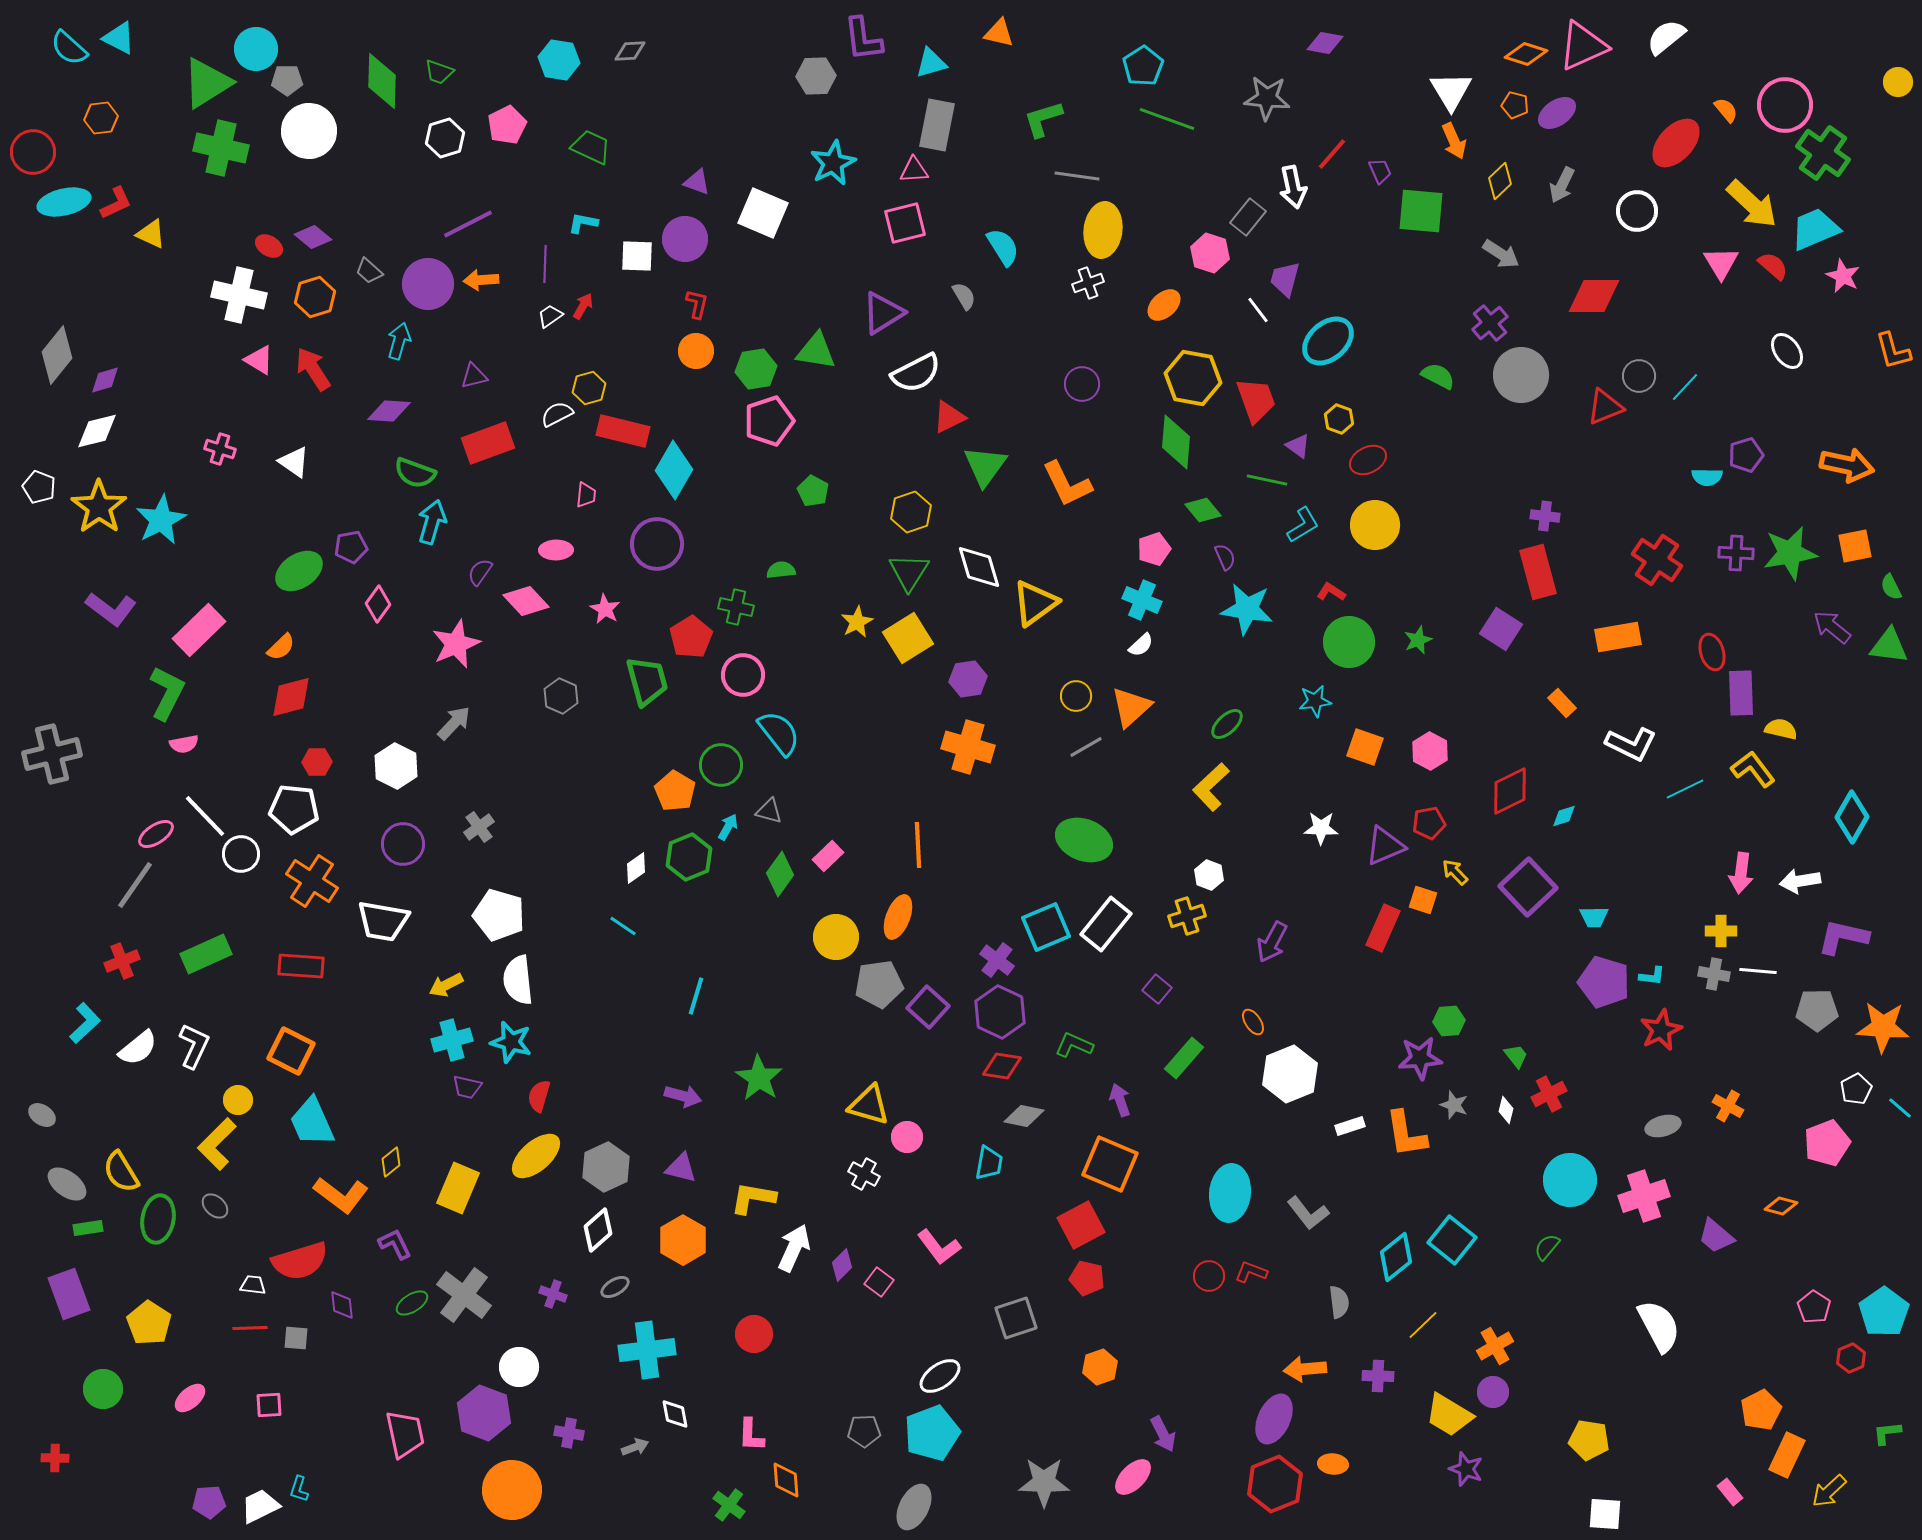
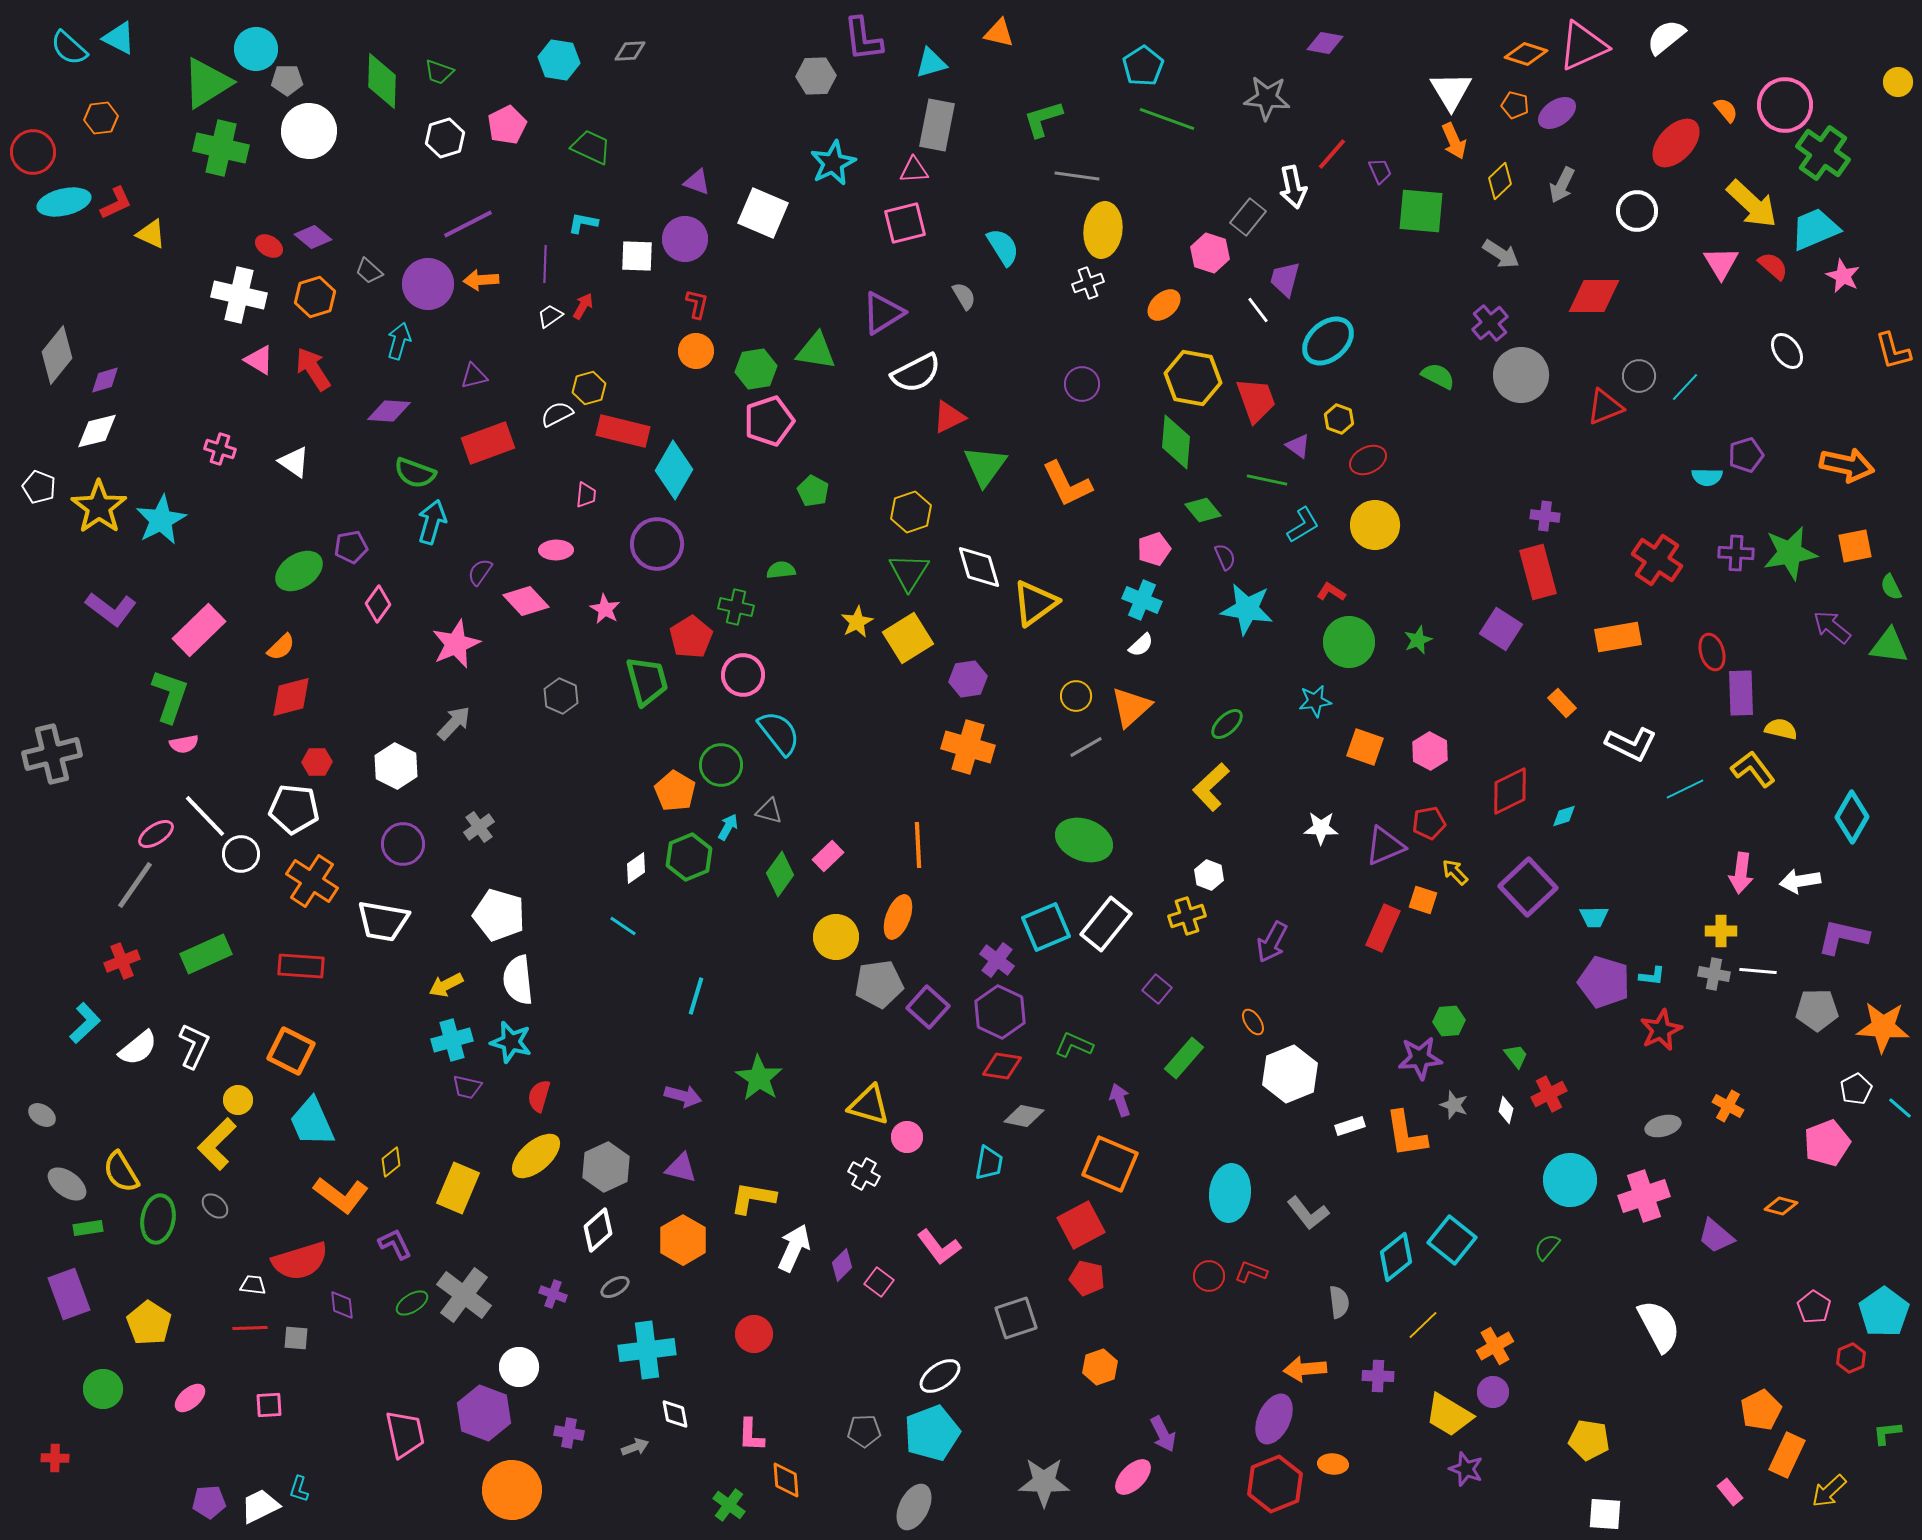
green L-shape at (167, 693): moved 3 px right, 3 px down; rotated 8 degrees counterclockwise
